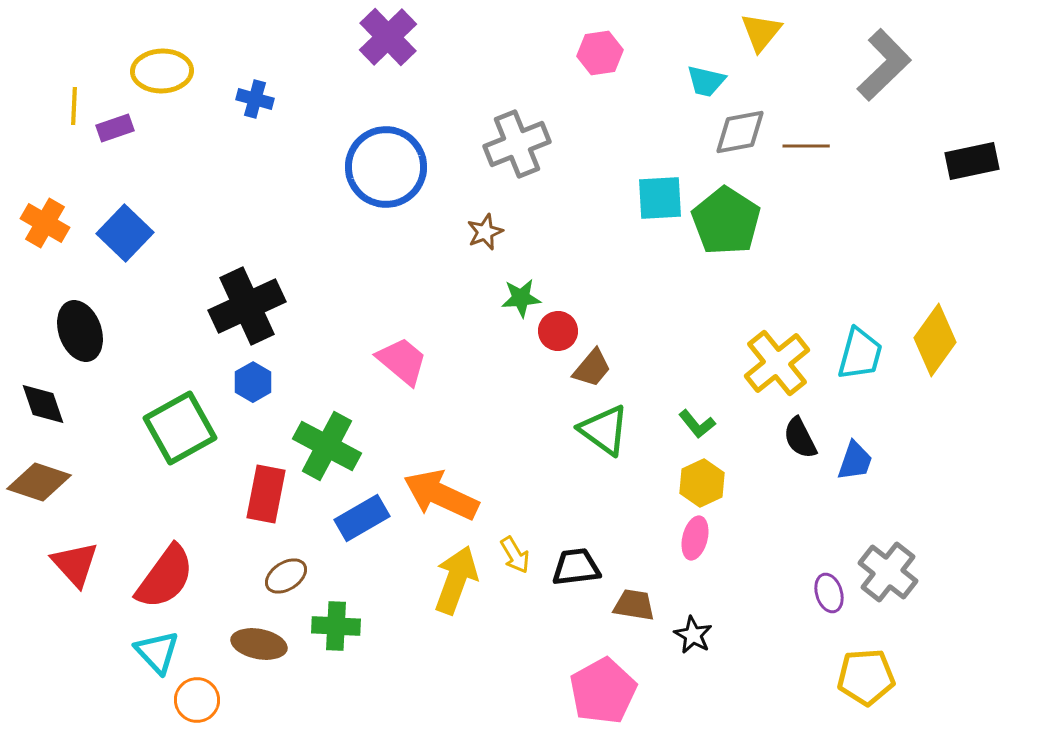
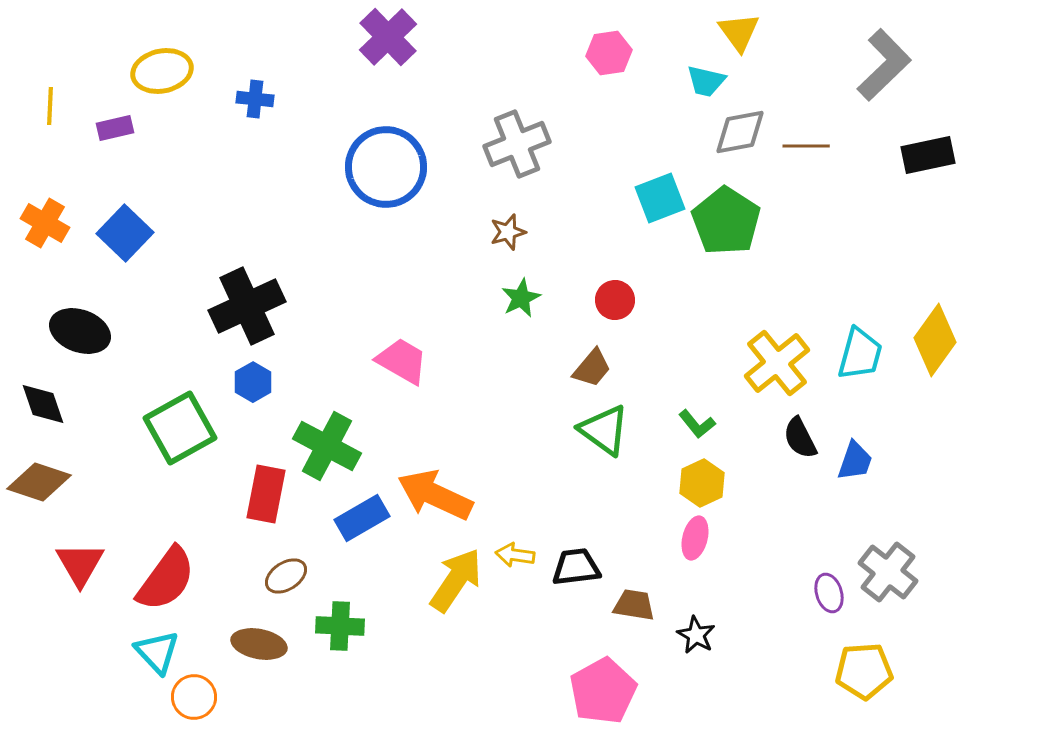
yellow triangle at (761, 32): moved 22 px left; rotated 15 degrees counterclockwise
pink hexagon at (600, 53): moved 9 px right
yellow ellipse at (162, 71): rotated 10 degrees counterclockwise
blue cross at (255, 99): rotated 9 degrees counterclockwise
yellow line at (74, 106): moved 24 px left
purple rectangle at (115, 128): rotated 6 degrees clockwise
black rectangle at (972, 161): moved 44 px left, 6 px up
cyan square at (660, 198): rotated 18 degrees counterclockwise
brown star at (485, 232): moved 23 px right; rotated 6 degrees clockwise
green star at (521, 298): rotated 21 degrees counterclockwise
black ellipse at (80, 331): rotated 50 degrees counterclockwise
red circle at (558, 331): moved 57 px right, 31 px up
pink trapezoid at (402, 361): rotated 10 degrees counterclockwise
orange arrow at (441, 495): moved 6 px left
yellow arrow at (515, 555): rotated 129 degrees clockwise
red triangle at (75, 564): moved 5 px right; rotated 12 degrees clockwise
red semicircle at (165, 577): moved 1 px right, 2 px down
yellow arrow at (456, 580): rotated 14 degrees clockwise
green cross at (336, 626): moved 4 px right
black star at (693, 635): moved 3 px right
yellow pentagon at (866, 677): moved 2 px left, 6 px up
orange circle at (197, 700): moved 3 px left, 3 px up
